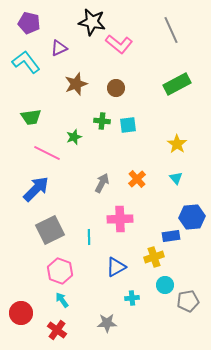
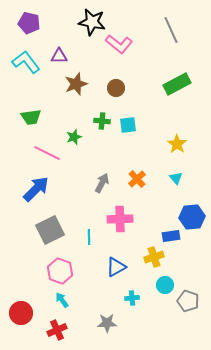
purple triangle: moved 8 px down; rotated 24 degrees clockwise
gray pentagon: rotated 30 degrees clockwise
red cross: rotated 30 degrees clockwise
